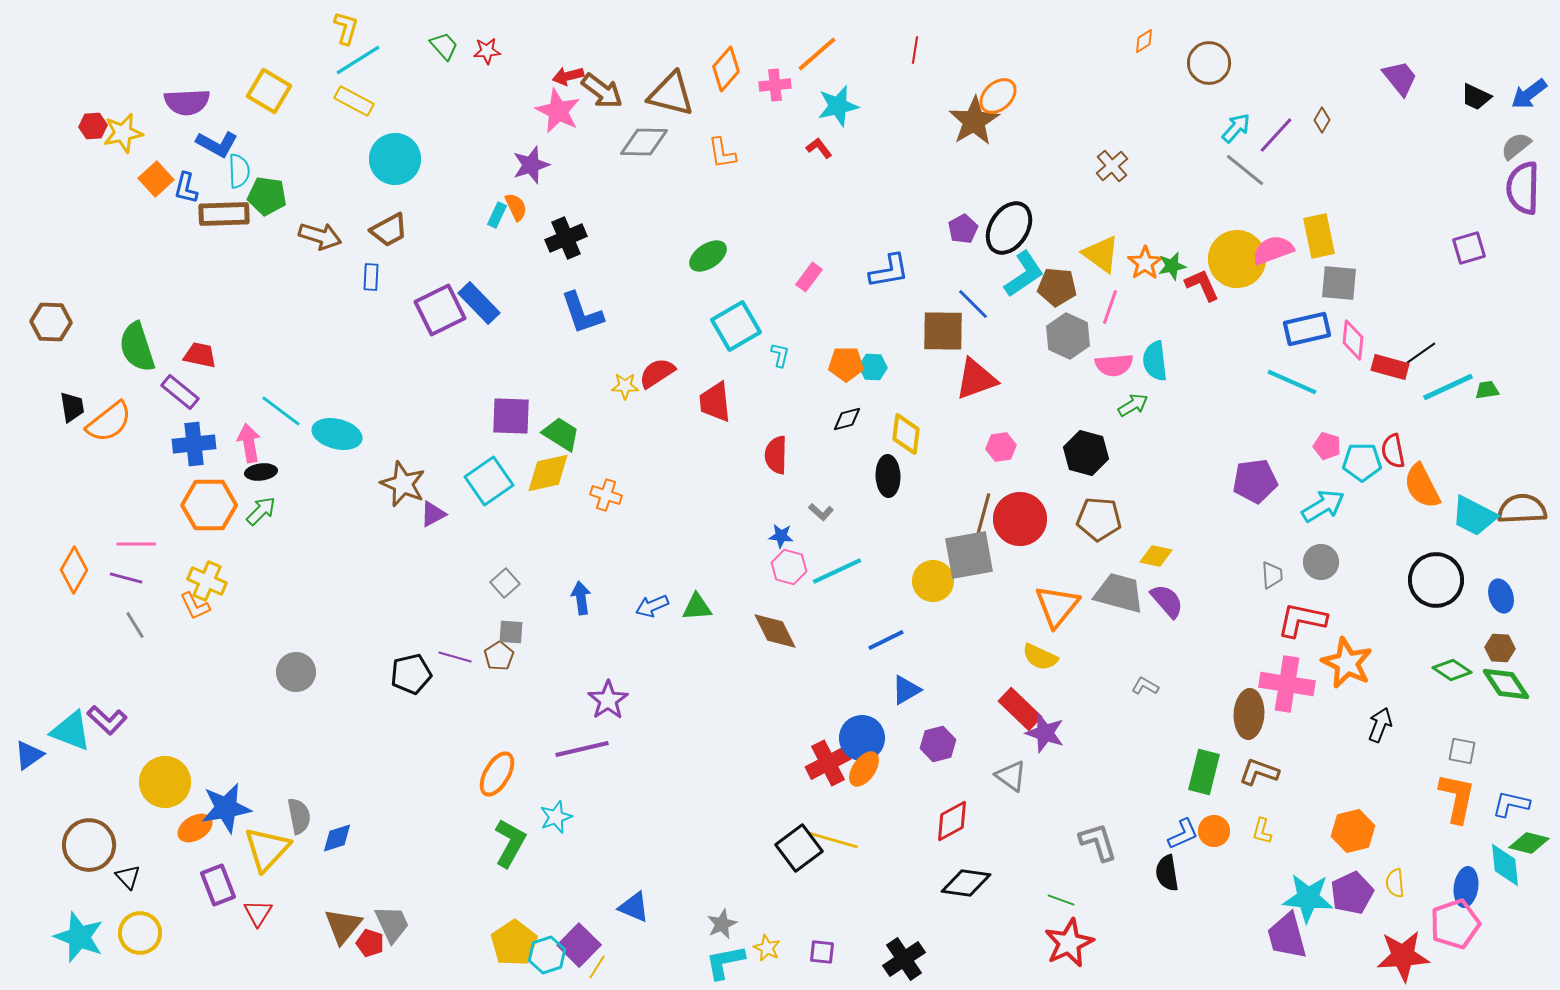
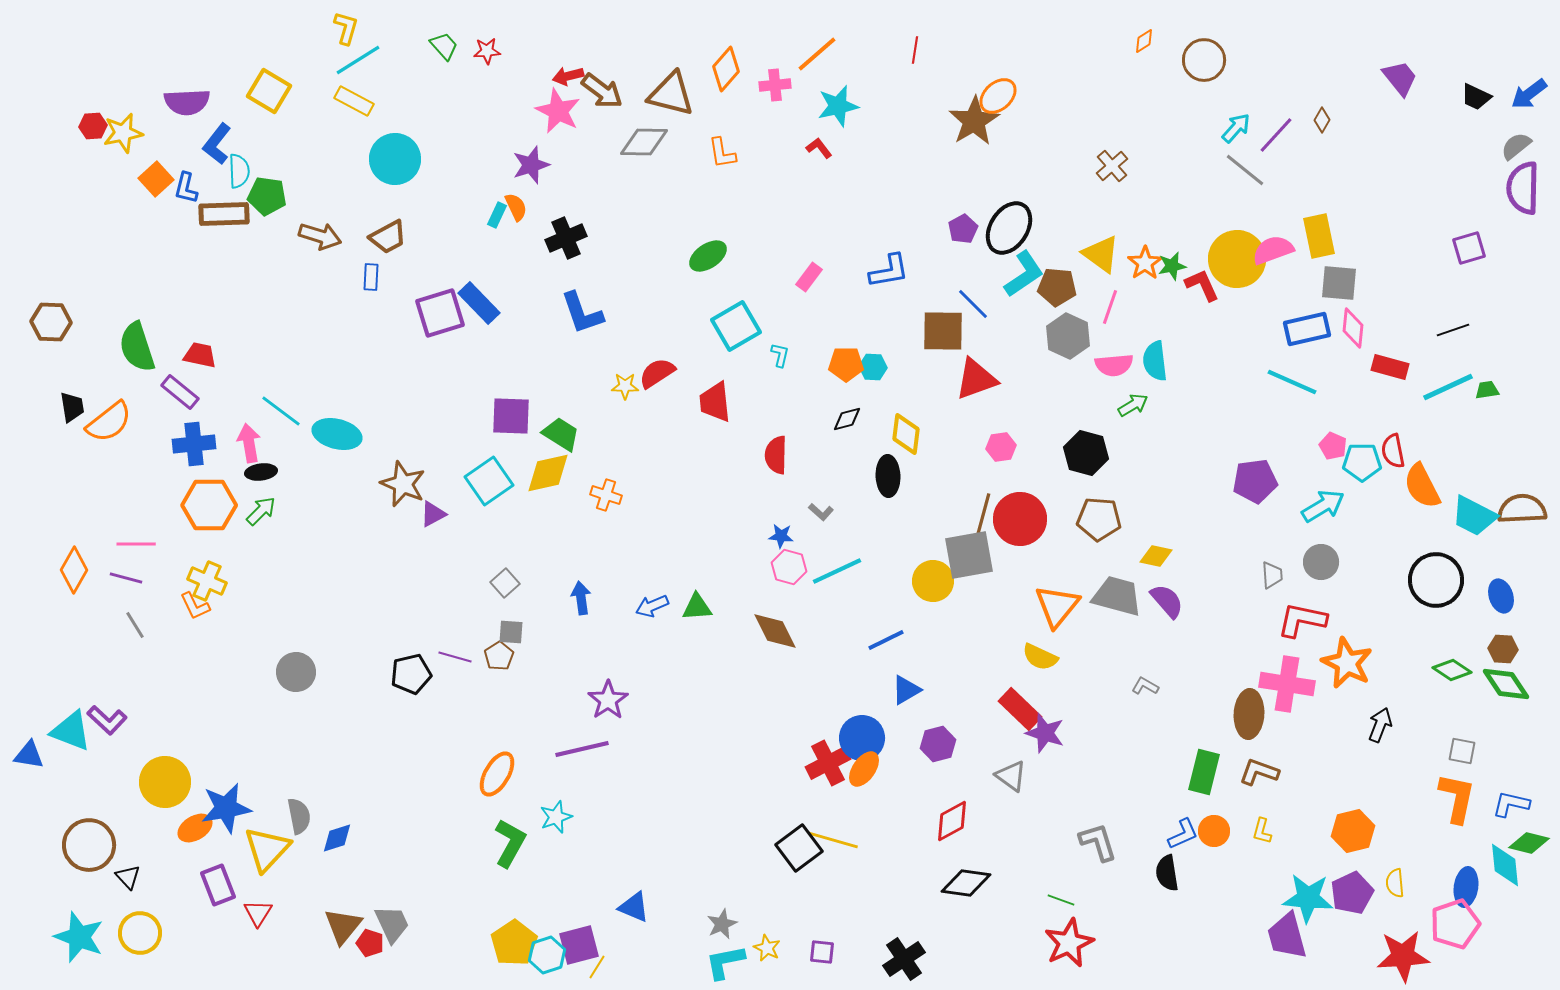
brown circle at (1209, 63): moved 5 px left, 3 px up
blue L-shape at (217, 144): rotated 99 degrees clockwise
brown trapezoid at (389, 230): moved 1 px left, 7 px down
purple square at (440, 310): moved 3 px down; rotated 9 degrees clockwise
pink diamond at (1353, 340): moved 12 px up
black line at (1421, 353): moved 32 px right, 23 px up; rotated 16 degrees clockwise
pink pentagon at (1327, 446): moved 6 px right; rotated 8 degrees clockwise
gray trapezoid at (1119, 593): moved 2 px left, 3 px down
brown hexagon at (1500, 648): moved 3 px right, 1 px down
blue triangle at (29, 755): rotated 44 degrees clockwise
purple square at (579, 945): rotated 30 degrees clockwise
